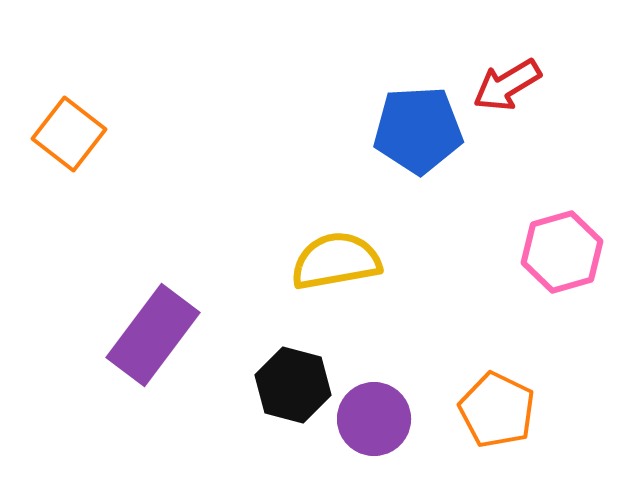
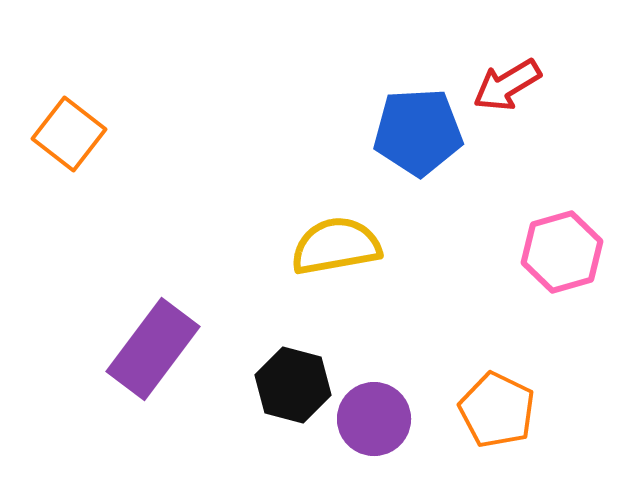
blue pentagon: moved 2 px down
yellow semicircle: moved 15 px up
purple rectangle: moved 14 px down
